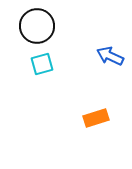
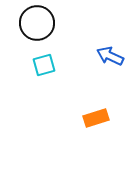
black circle: moved 3 px up
cyan square: moved 2 px right, 1 px down
